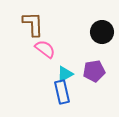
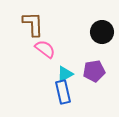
blue rectangle: moved 1 px right
